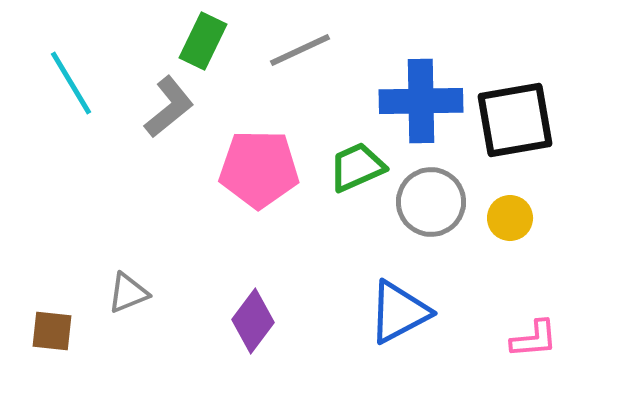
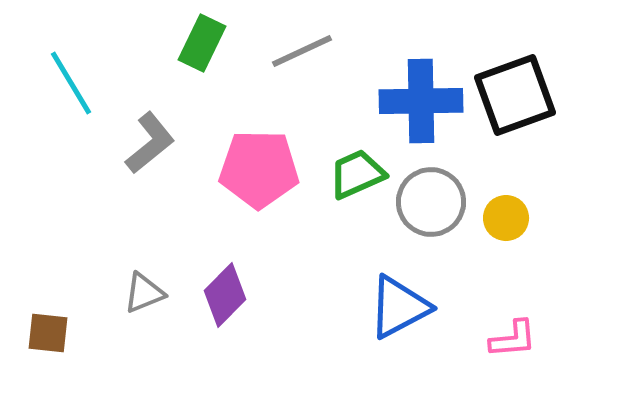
green rectangle: moved 1 px left, 2 px down
gray line: moved 2 px right, 1 px down
gray L-shape: moved 19 px left, 36 px down
black square: moved 25 px up; rotated 10 degrees counterclockwise
green trapezoid: moved 7 px down
yellow circle: moved 4 px left
gray triangle: moved 16 px right
blue triangle: moved 5 px up
purple diamond: moved 28 px left, 26 px up; rotated 8 degrees clockwise
brown square: moved 4 px left, 2 px down
pink L-shape: moved 21 px left
